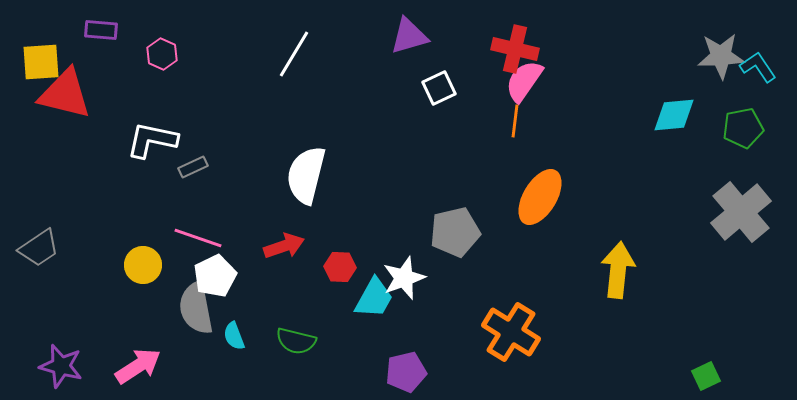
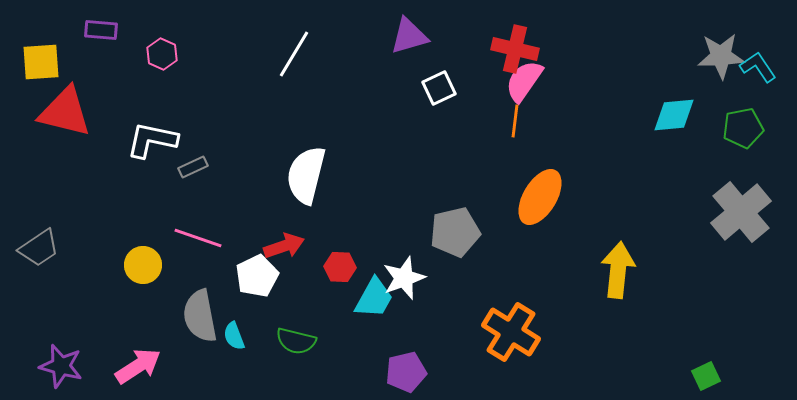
red triangle: moved 18 px down
white pentagon: moved 42 px right
gray semicircle: moved 4 px right, 8 px down
